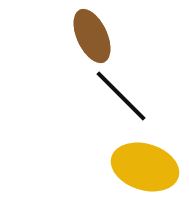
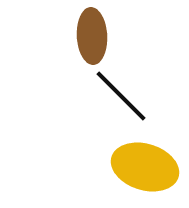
brown ellipse: rotated 22 degrees clockwise
